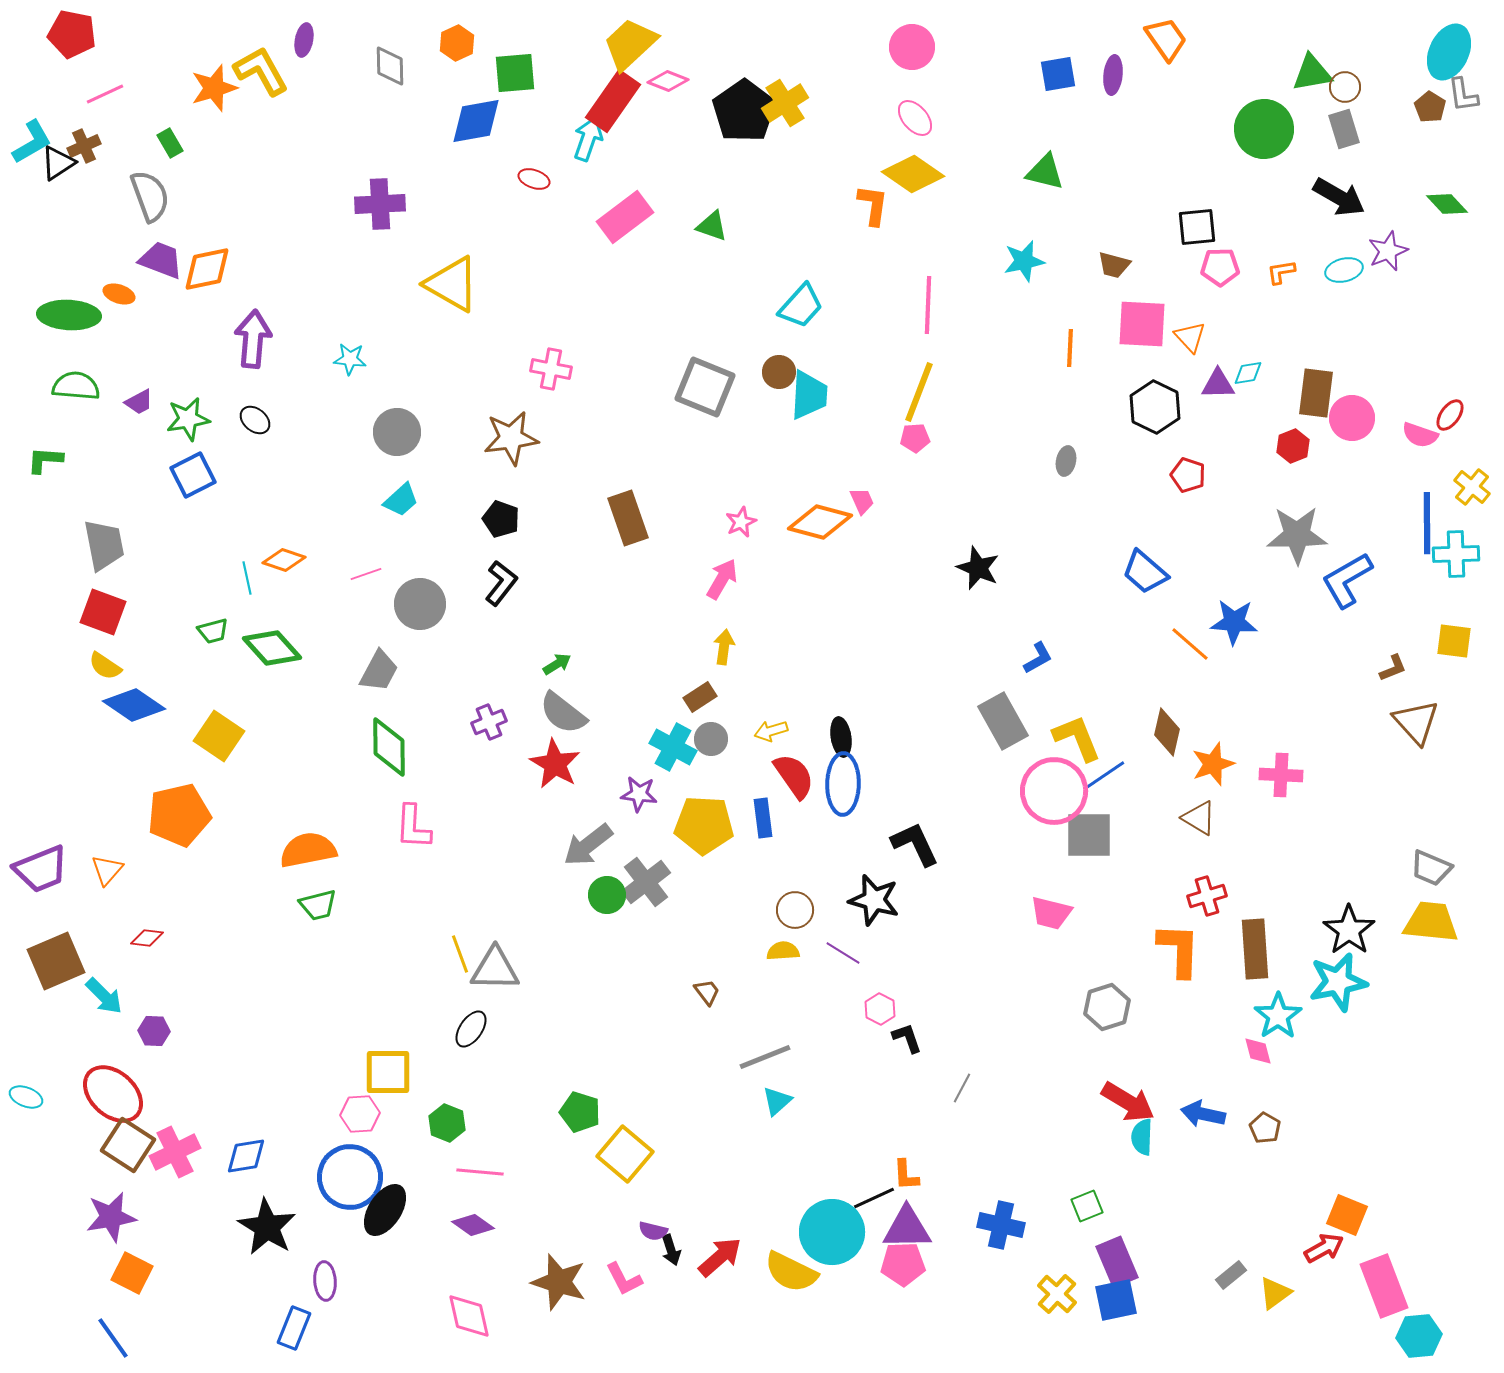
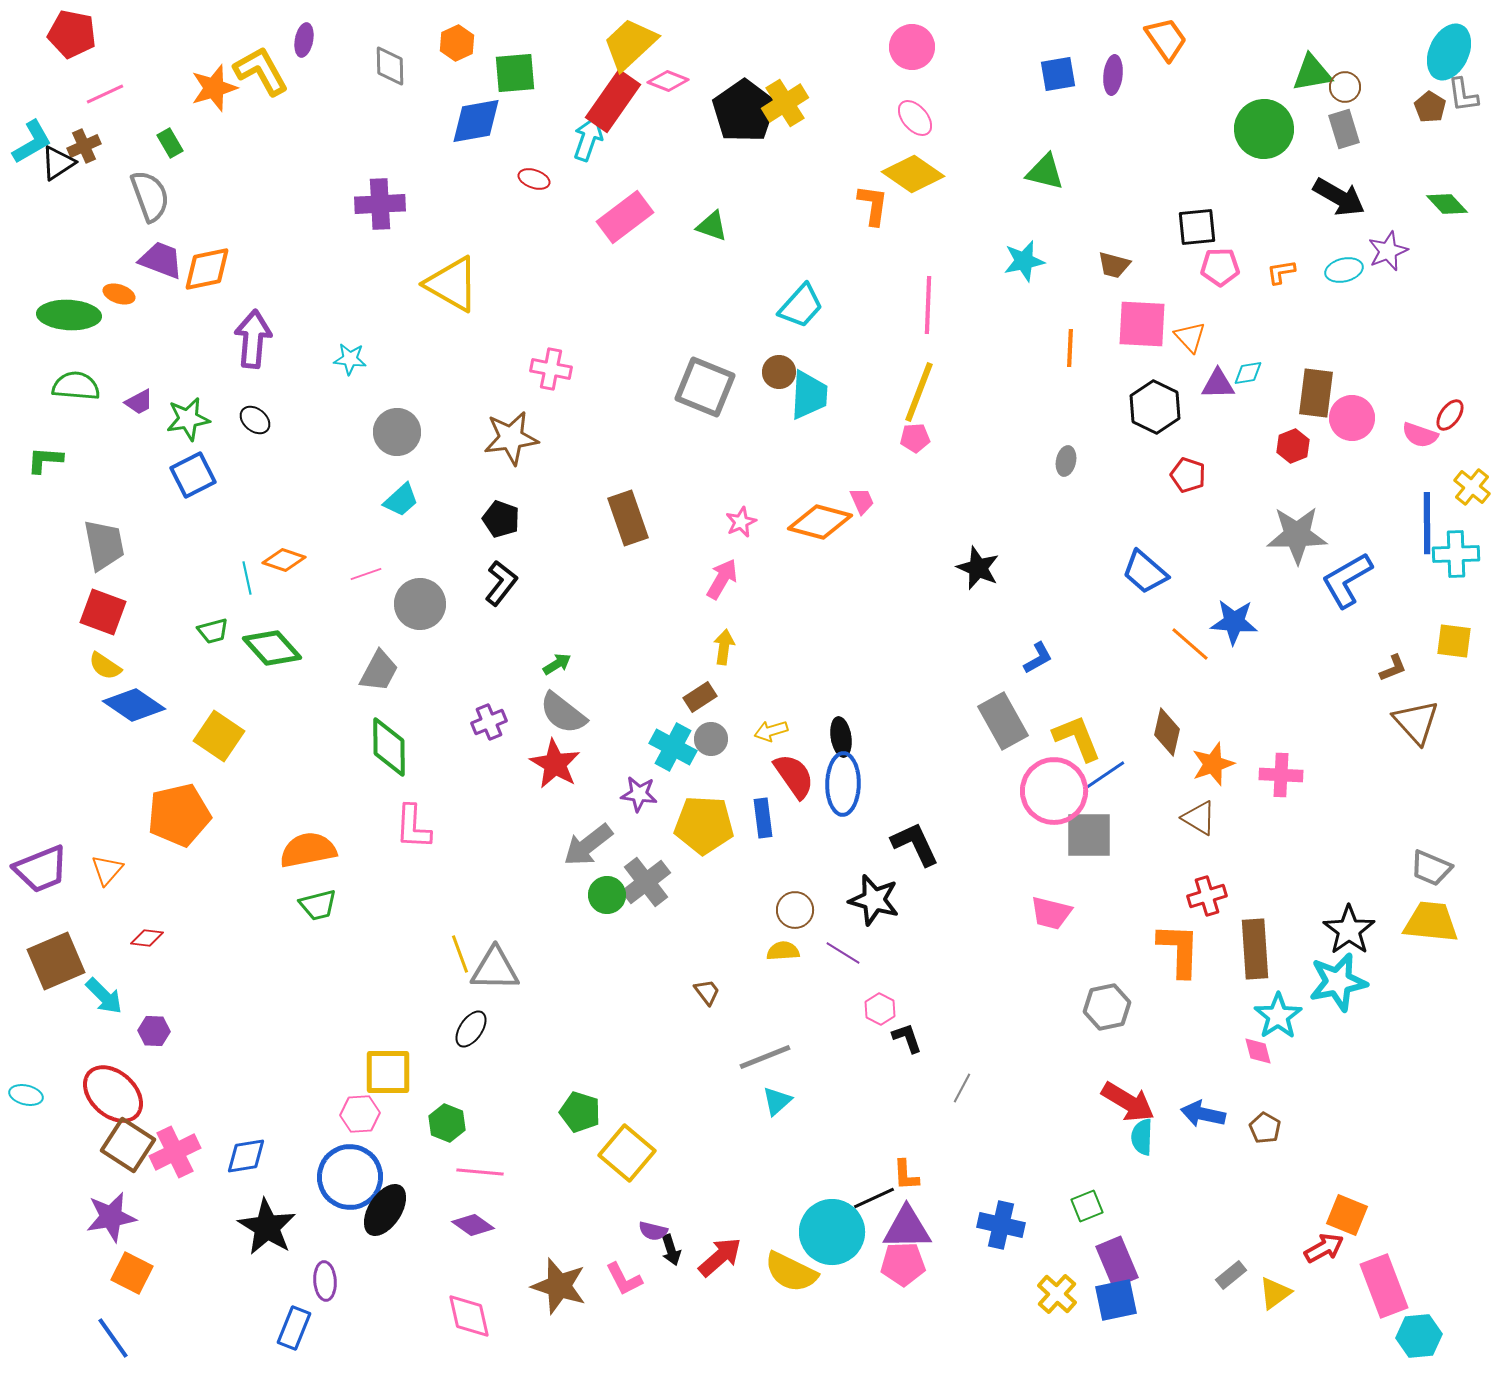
gray hexagon at (1107, 1007): rotated 6 degrees clockwise
cyan ellipse at (26, 1097): moved 2 px up; rotated 8 degrees counterclockwise
yellow square at (625, 1154): moved 2 px right, 1 px up
brown star at (559, 1282): moved 4 px down
